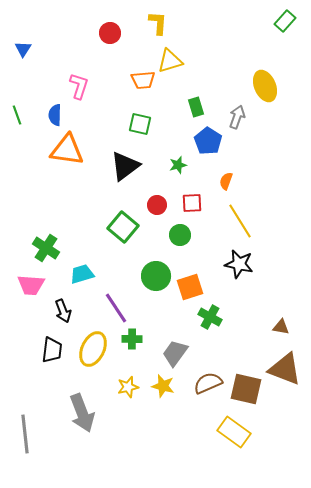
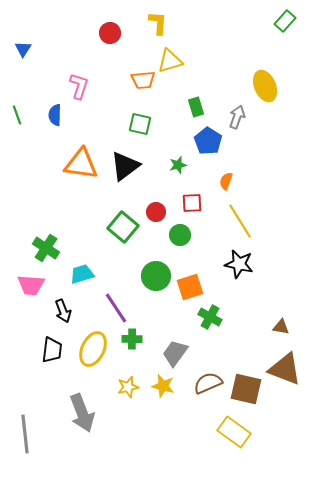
orange triangle at (67, 150): moved 14 px right, 14 px down
red circle at (157, 205): moved 1 px left, 7 px down
